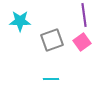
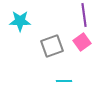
gray square: moved 6 px down
cyan line: moved 13 px right, 2 px down
